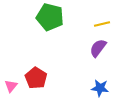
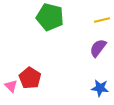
yellow line: moved 4 px up
red pentagon: moved 6 px left
pink triangle: rotated 24 degrees counterclockwise
